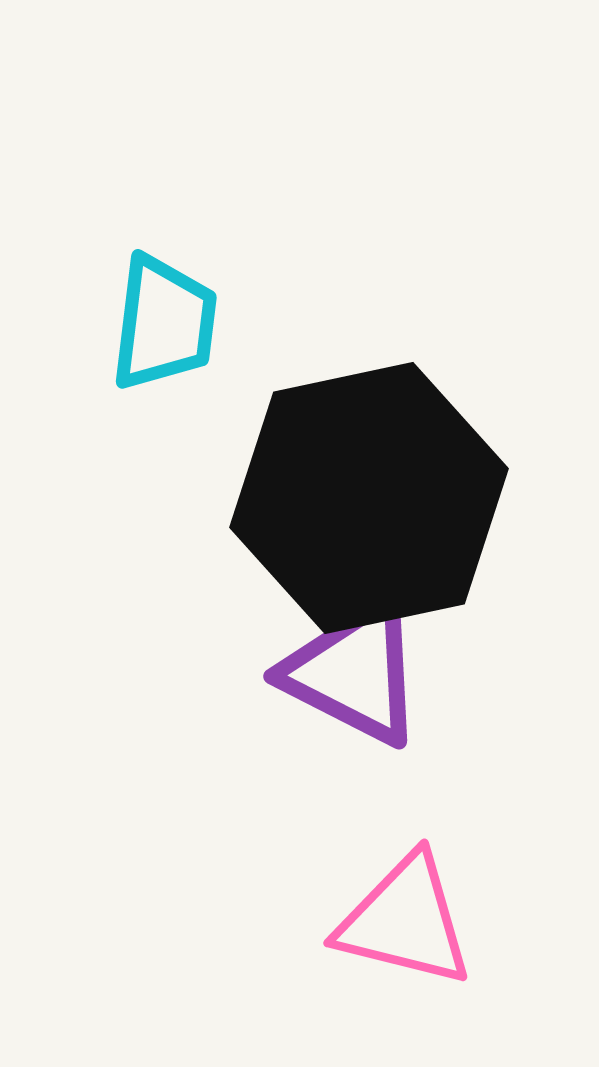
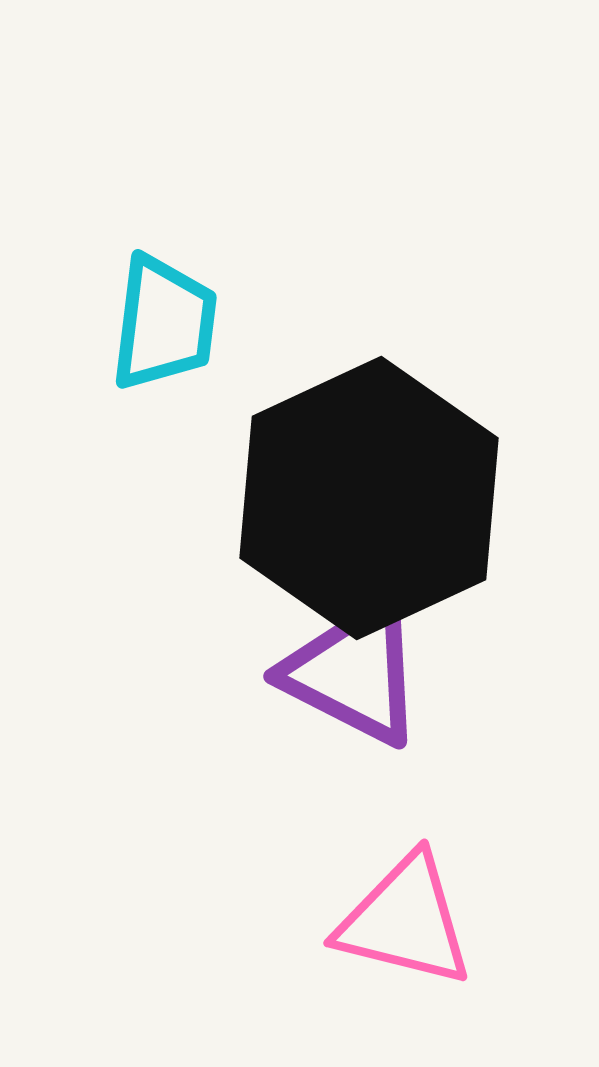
black hexagon: rotated 13 degrees counterclockwise
